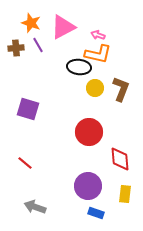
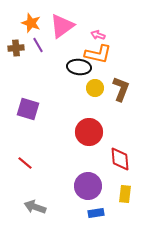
pink triangle: moved 1 px left, 1 px up; rotated 8 degrees counterclockwise
blue rectangle: rotated 28 degrees counterclockwise
